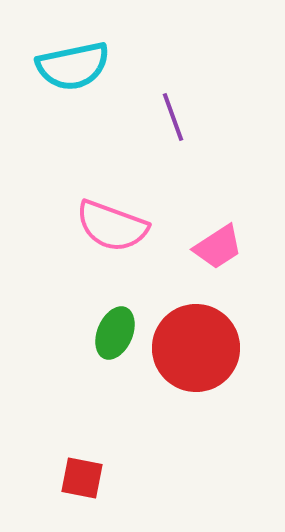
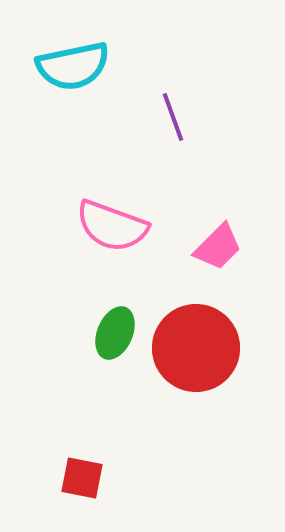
pink trapezoid: rotated 12 degrees counterclockwise
